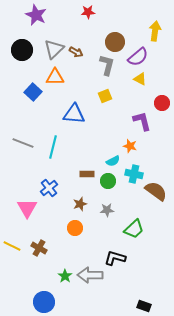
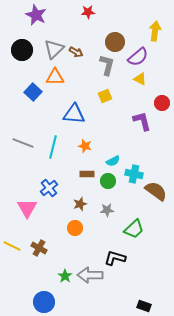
orange star: moved 45 px left
